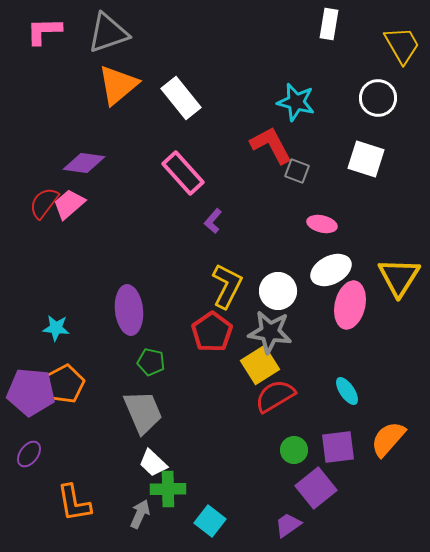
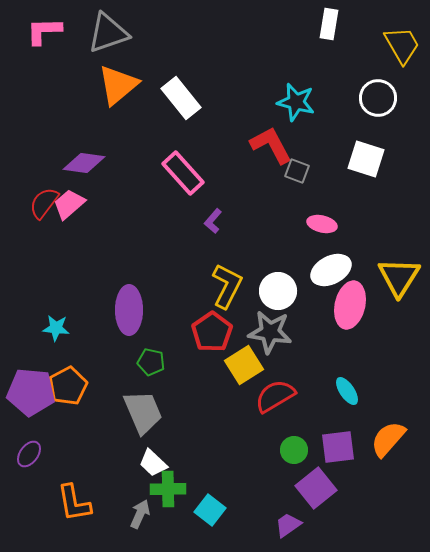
purple ellipse at (129, 310): rotated 6 degrees clockwise
yellow square at (260, 365): moved 16 px left
orange pentagon at (65, 384): moved 3 px right, 2 px down
cyan square at (210, 521): moved 11 px up
